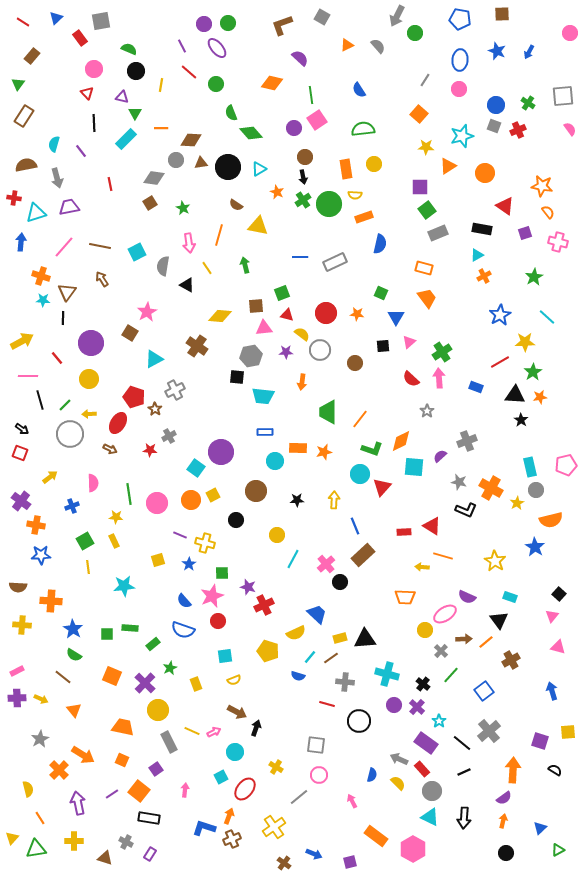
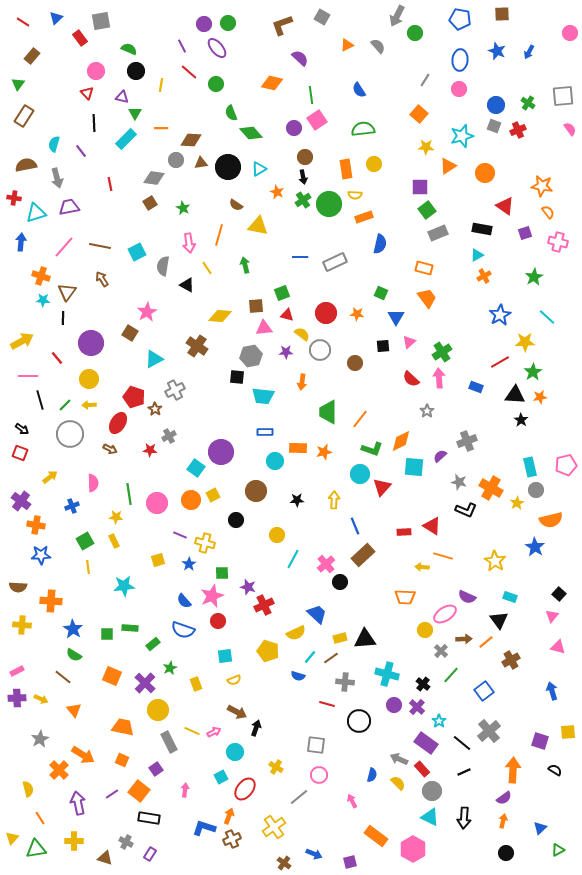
pink circle at (94, 69): moved 2 px right, 2 px down
yellow arrow at (89, 414): moved 9 px up
